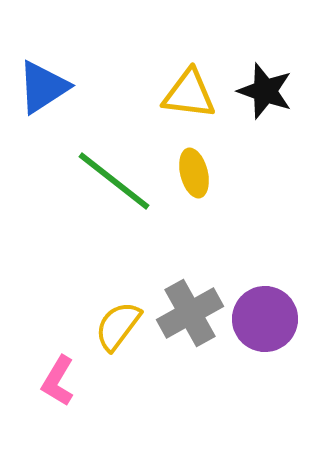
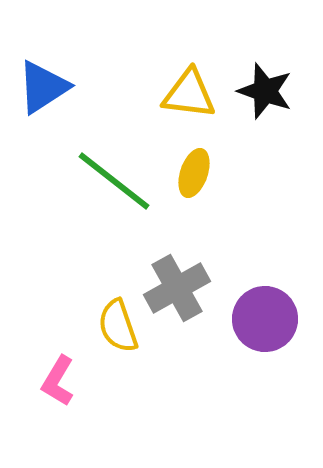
yellow ellipse: rotated 33 degrees clockwise
gray cross: moved 13 px left, 25 px up
yellow semicircle: rotated 56 degrees counterclockwise
